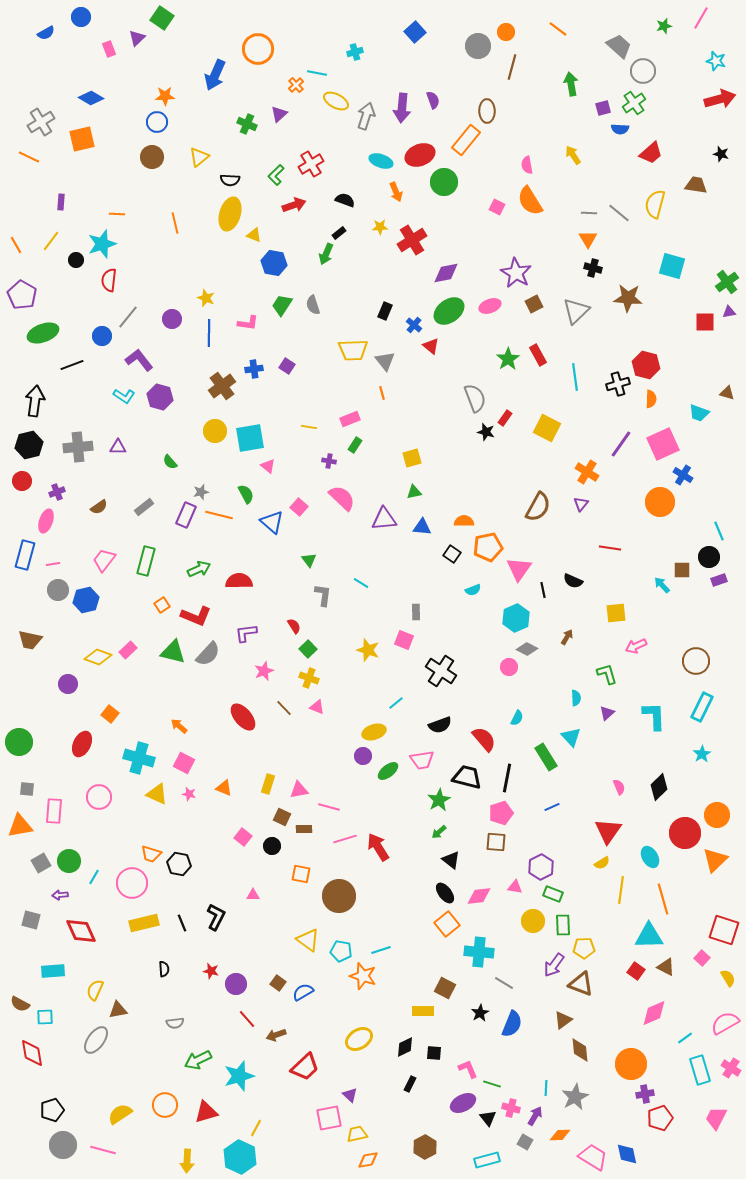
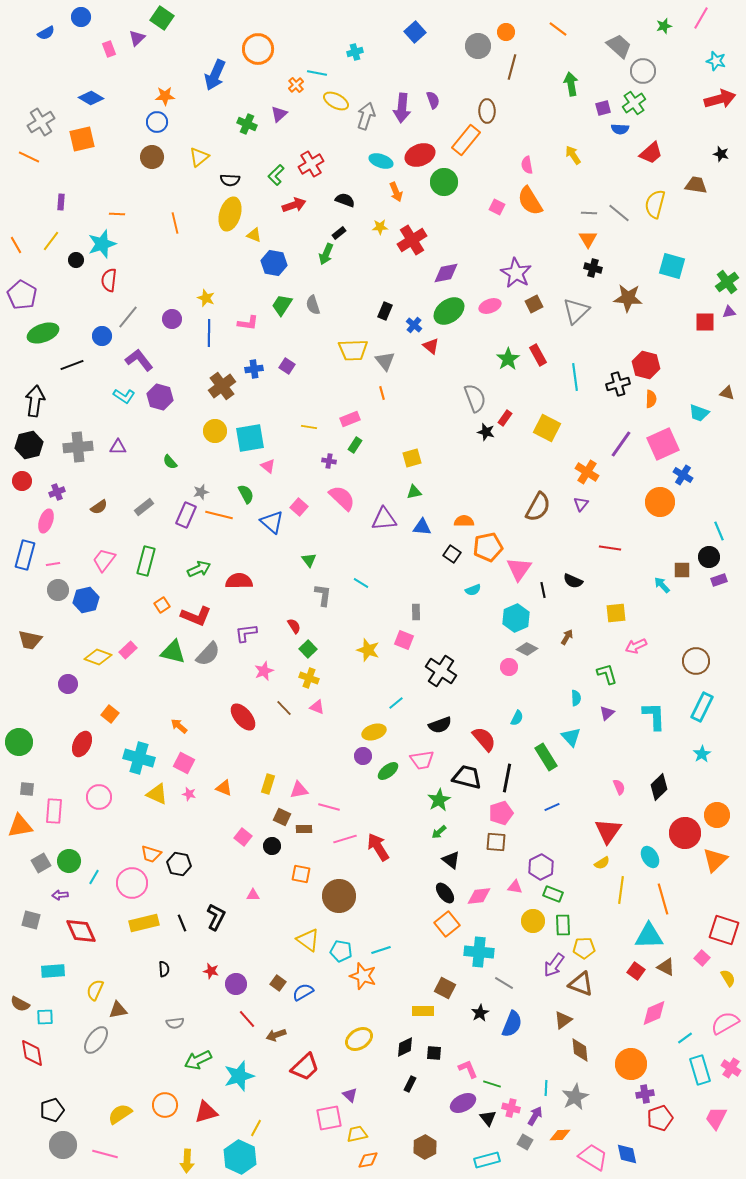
pink line at (103, 1150): moved 2 px right, 4 px down
